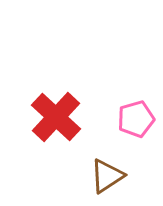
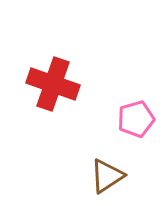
red cross: moved 3 px left, 33 px up; rotated 24 degrees counterclockwise
